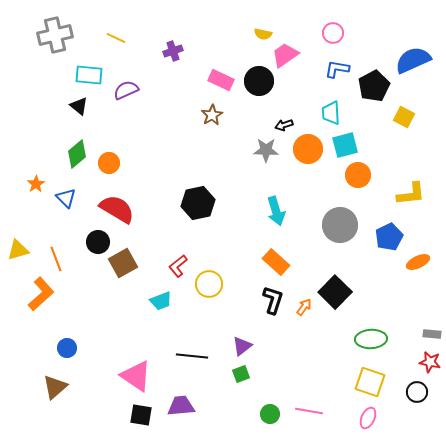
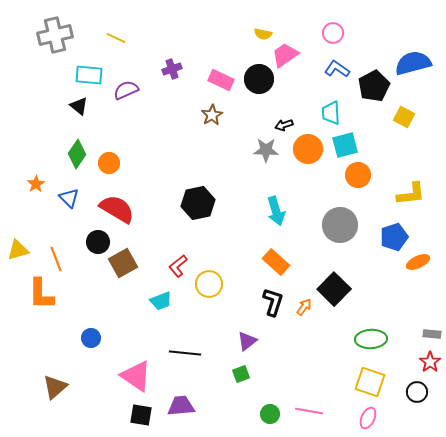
purple cross at (173, 51): moved 1 px left, 18 px down
blue semicircle at (413, 60): moved 3 px down; rotated 9 degrees clockwise
blue L-shape at (337, 69): rotated 25 degrees clockwise
black circle at (259, 81): moved 2 px up
green diamond at (77, 154): rotated 16 degrees counterclockwise
blue triangle at (66, 198): moved 3 px right
blue pentagon at (389, 237): moved 5 px right; rotated 8 degrees clockwise
black square at (335, 292): moved 1 px left, 3 px up
orange L-shape at (41, 294): rotated 132 degrees clockwise
black L-shape at (273, 300): moved 2 px down
purple triangle at (242, 346): moved 5 px right, 5 px up
blue circle at (67, 348): moved 24 px right, 10 px up
black line at (192, 356): moved 7 px left, 3 px up
red star at (430, 362): rotated 25 degrees clockwise
